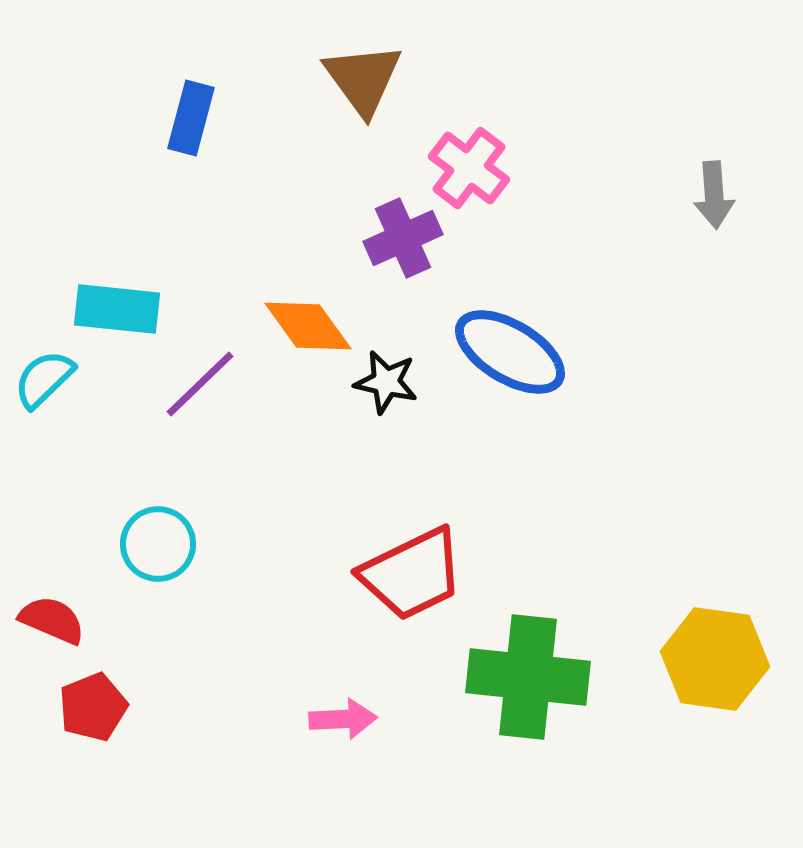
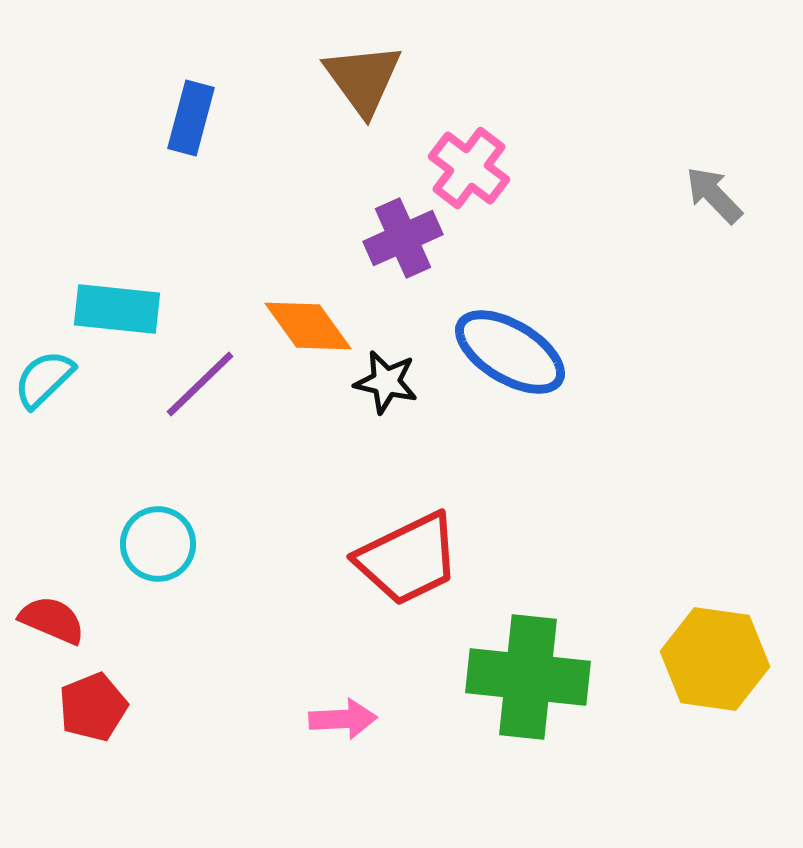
gray arrow: rotated 140 degrees clockwise
red trapezoid: moved 4 px left, 15 px up
